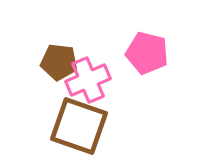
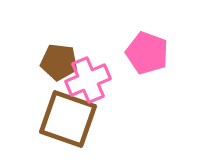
pink pentagon: rotated 6 degrees clockwise
brown square: moved 11 px left, 7 px up
